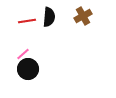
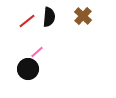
brown cross: rotated 18 degrees counterclockwise
red line: rotated 30 degrees counterclockwise
pink line: moved 14 px right, 2 px up
